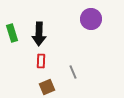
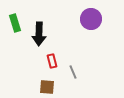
green rectangle: moved 3 px right, 10 px up
red rectangle: moved 11 px right; rotated 16 degrees counterclockwise
brown square: rotated 28 degrees clockwise
